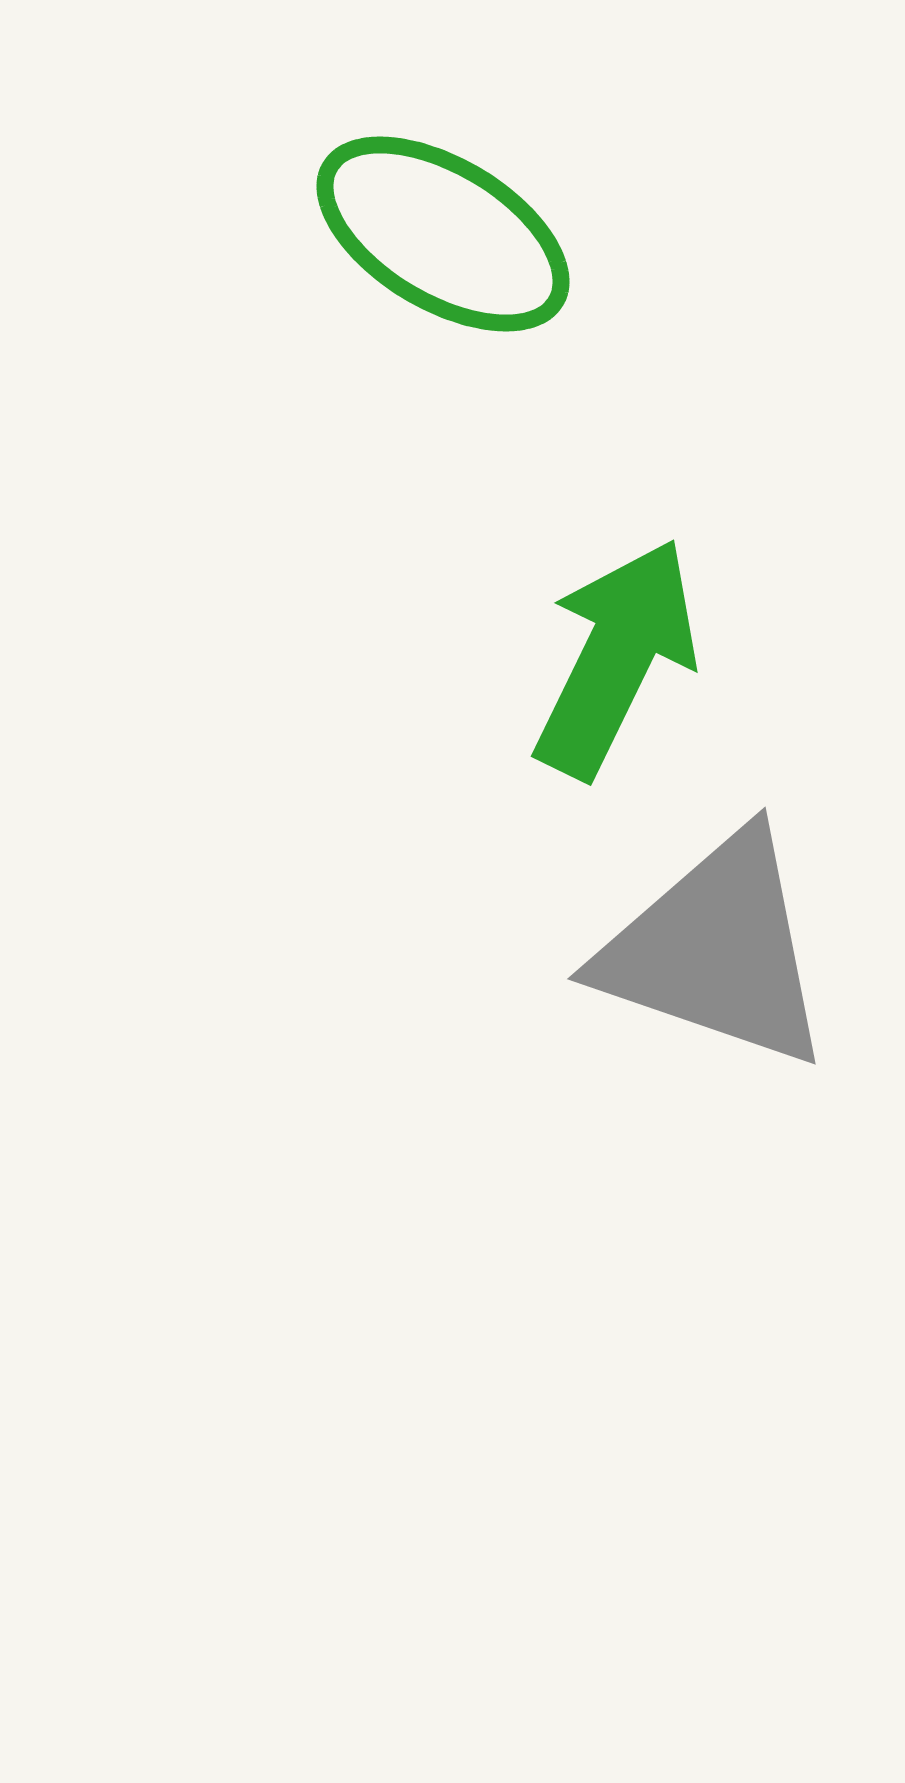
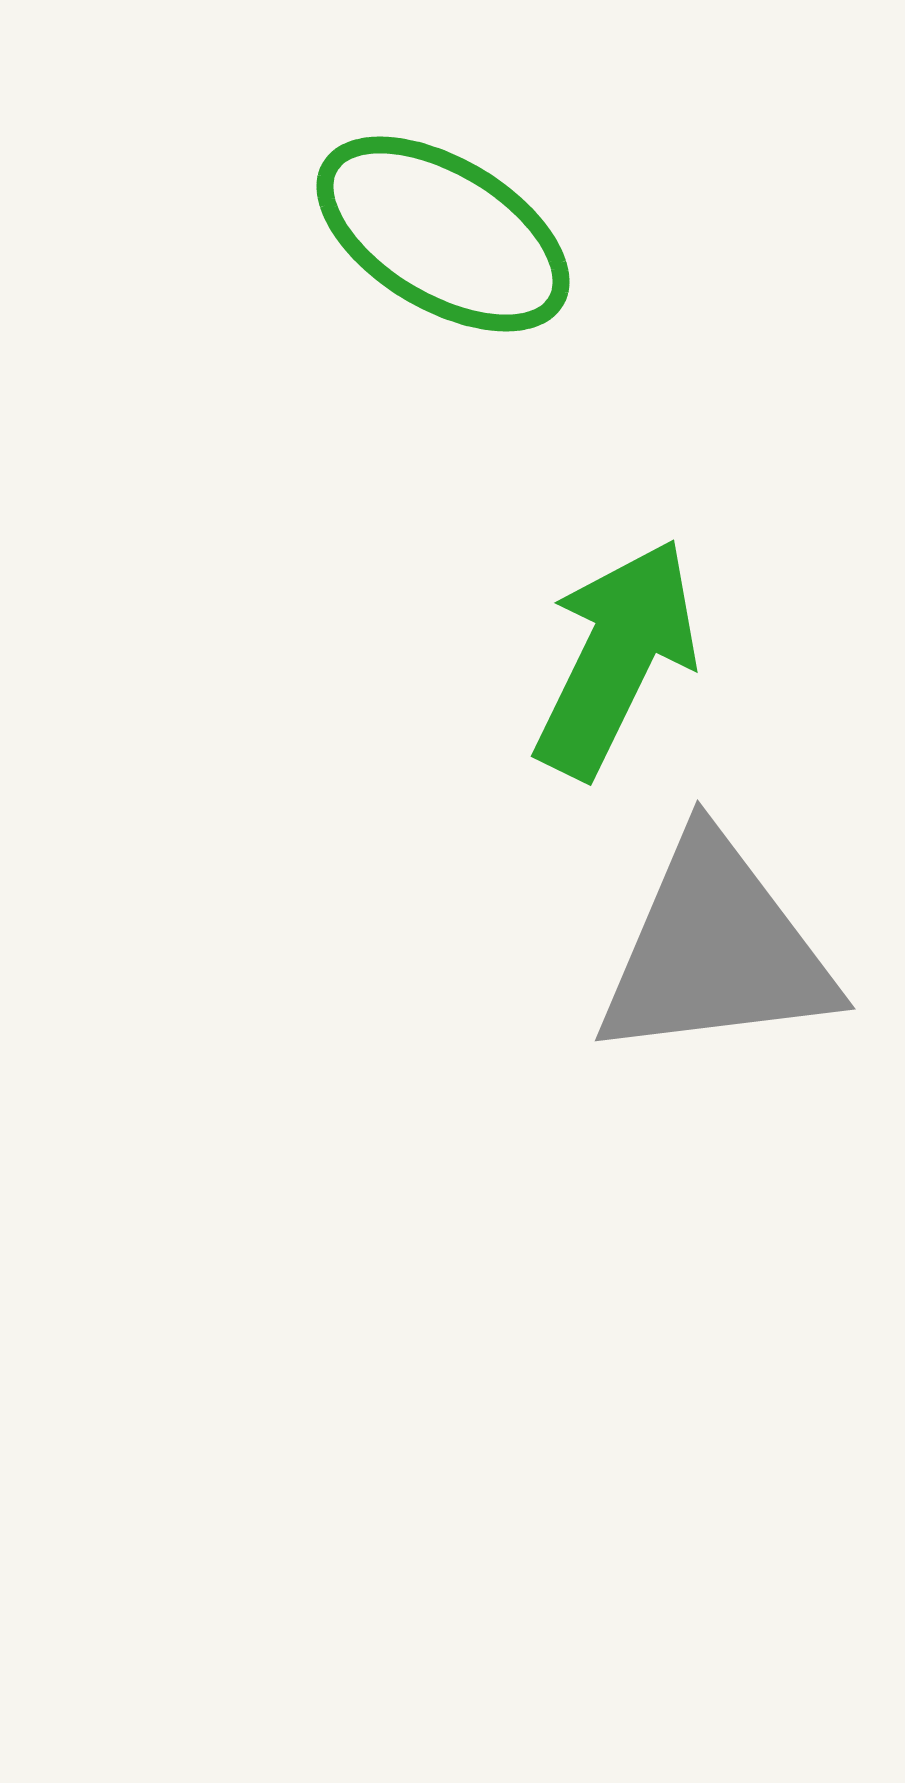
gray triangle: rotated 26 degrees counterclockwise
